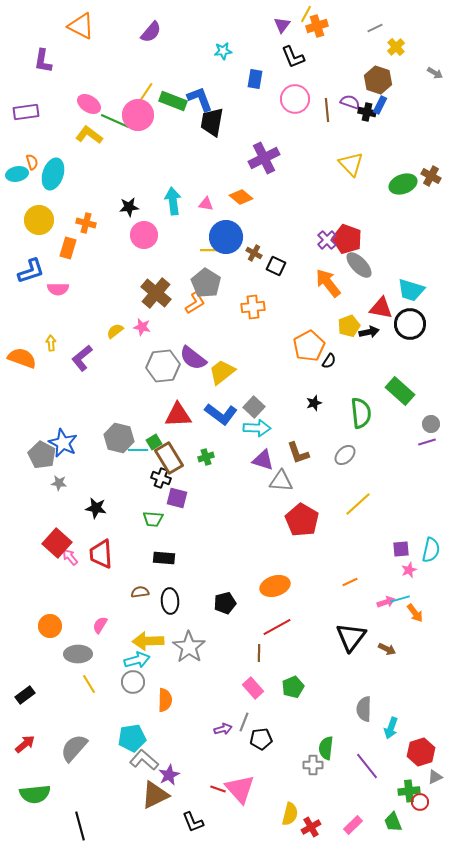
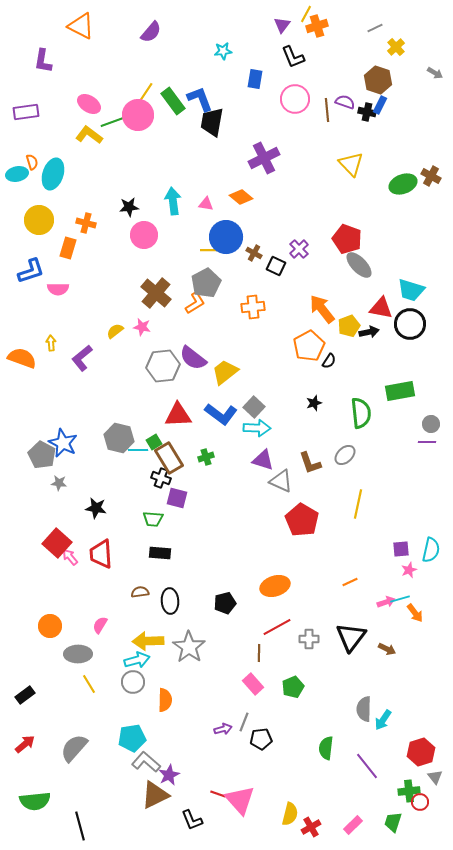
green rectangle at (173, 101): rotated 32 degrees clockwise
purple semicircle at (350, 102): moved 5 px left
green line at (115, 121): rotated 44 degrees counterclockwise
purple cross at (327, 240): moved 28 px left, 9 px down
gray pentagon at (206, 283): rotated 12 degrees clockwise
orange arrow at (328, 283): moved 6 px left, 26 px down
yellow trapezoid at (222, 372): moved 3 px right
green rectangle at (400, 391): rotated 52 degrees counterclockwise
purple line at (427, 442): rotated 18 degrees clockwise
brown L-shape at (298, 453): moved 12 px right, 10 px down
gray triangle at (281, 481): rotated 20 degrees clockwise
yellow line at (358, 504): rotated 36 degrees counterclockwise
black rectangle at (164, 558): moved 4 px left, 5 px up
pink rectangle at (253, 688): moved 4 px up
cyan arrow at (391, 728): moved 8 px left, 8 px up; rotated 15 degrees clockwise
gray L-shape at (144, 760): moved 2 px right, 2 px down
gray cross at (313, 765): moved 4 px left, 126 px up
gray triangle at (435, 777): rotated 42 degrees counterclockwise
red line at (218, 789): moved 5 px down
pink triangle at (240, 789): moved 11 px down
green semicircle at (35, 794): moved 7 px down
black L-shape at (193, 822): moved 1 px left, 2 px up
green trapezoid at (393, 822): rotated 40 degrees clockwise
